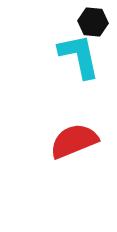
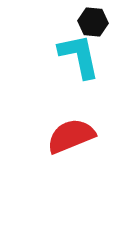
red semicircle: moved 3 px left, 5 px up
